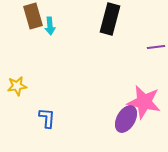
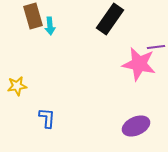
black rectangle: rotated 20 degrees clockwise
pink star: moved 5 px left, 38 px up
purple ellipse: moved 10 px right, 7 px down; rotated 36 degrees clockwise
